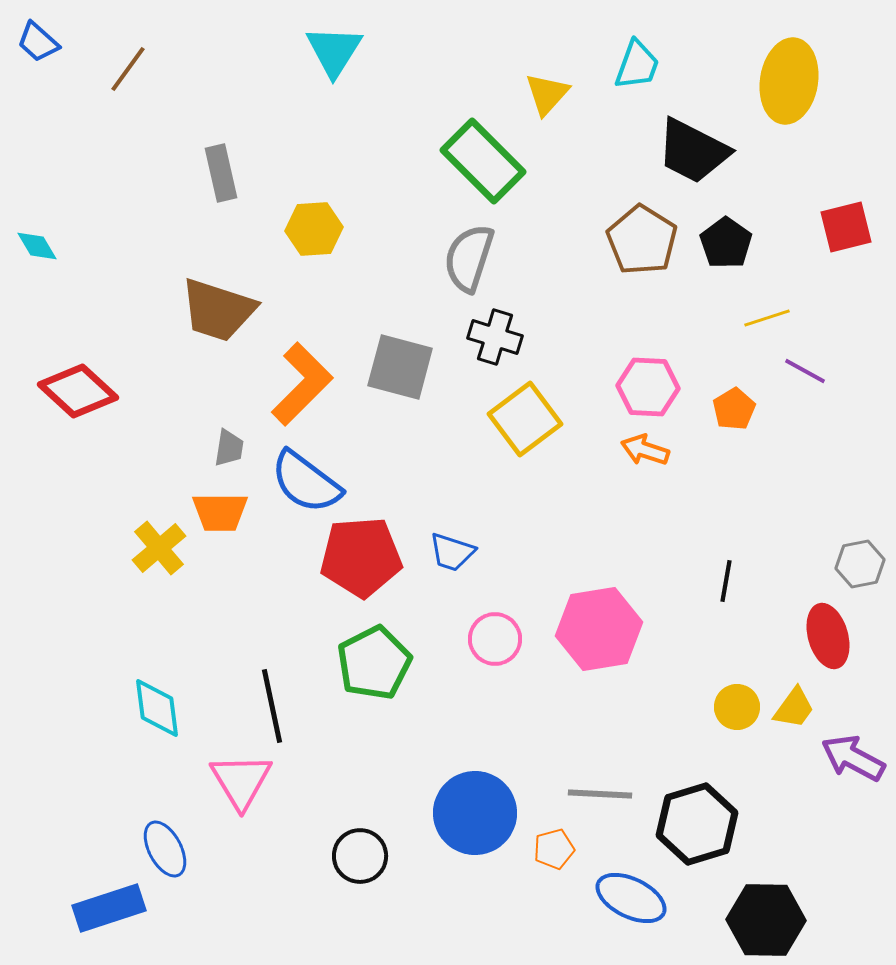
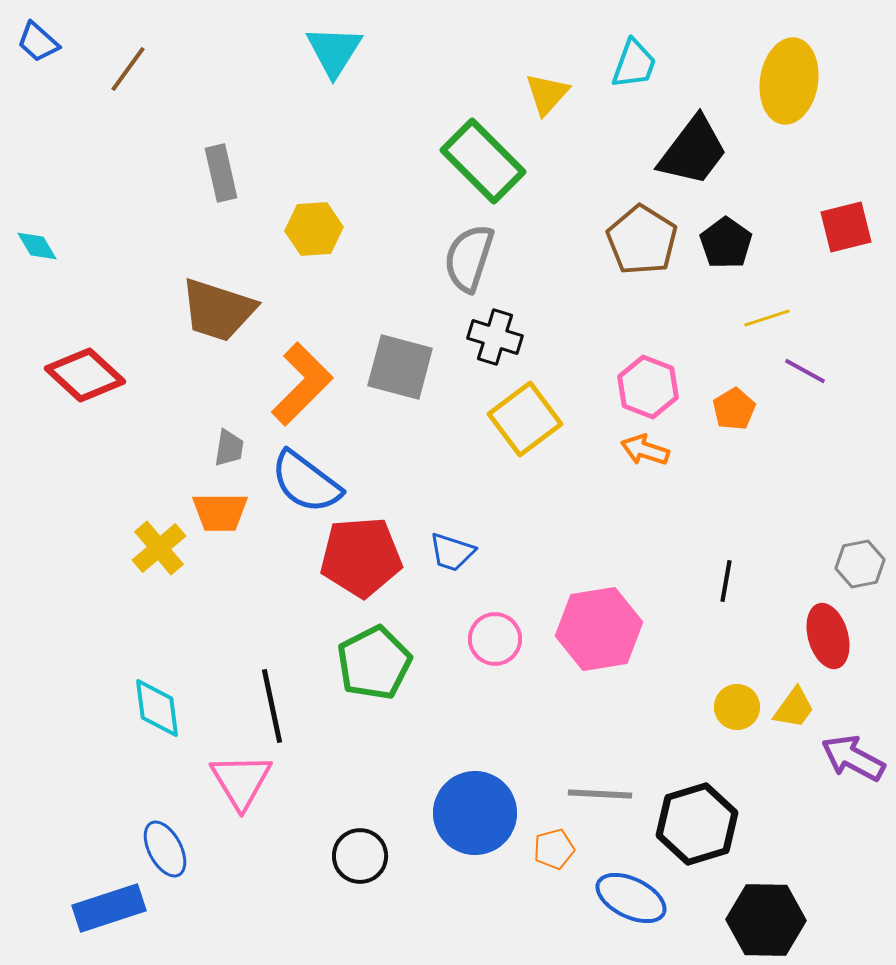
cyan trapezoid at (637, 65): moved 3 px left, 1 px up
black trapezoid at (693, 151): rotated 80 degrees counterclockwise
pink hexagon at (648, 387): rotated 18 degrees clockwise
red diamond at (78, 391): moved 7 px right, 16 px up
